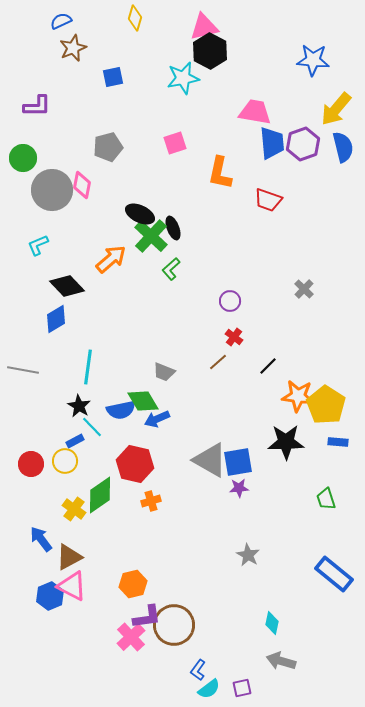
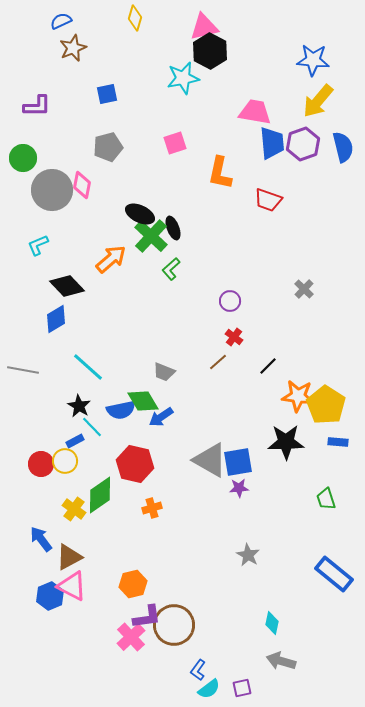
blue square at (113, 77): moved 6 px left, 17 px down
yellow arrow at (336, 109): moved 18 px left, 8 px up
cyan line at (88, 367): rotated 56 degrees counterclockwise
blue arrow at (157, 419): moved 4 px right, 2 px up; rotated 10 degrees counterclockwise
red circle at (31, 464): moved 10 px right
orange cross at (151, 501): moved 1 px right, 7 px down
